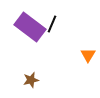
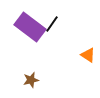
black line: rotated 12 degrees clockwise
orange triangle: rotated 28 degrees counterclockwise
